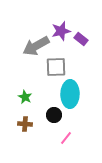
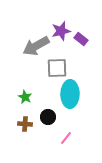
gray square: moved 1 px right, 1 px down
black circle: moved 6 px left, 2 px down
